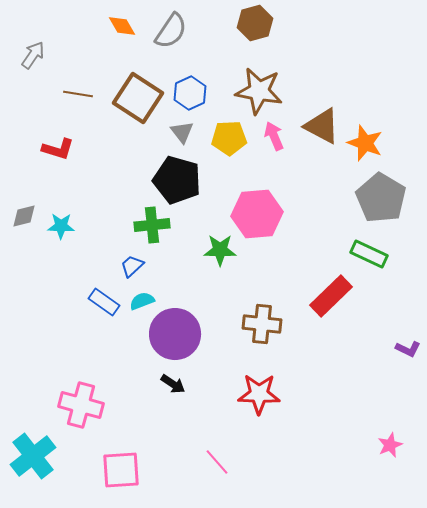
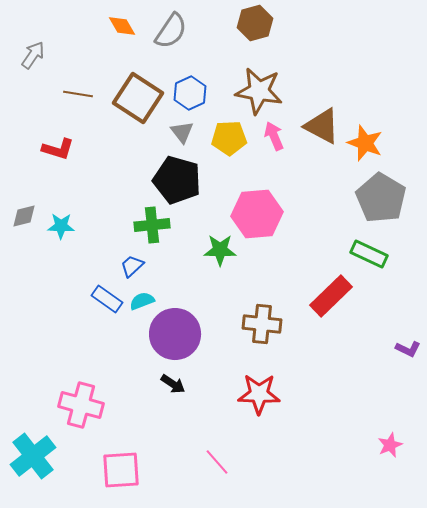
blue rectangle: moved 3 px right, 3 px up
